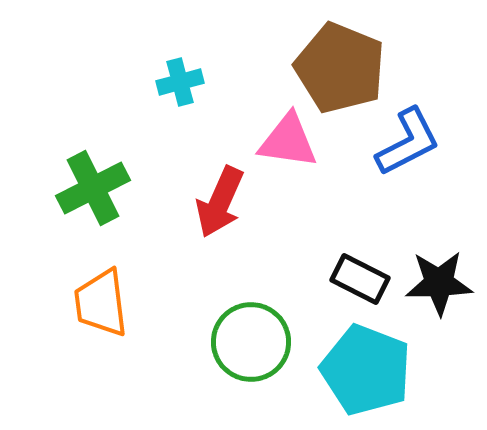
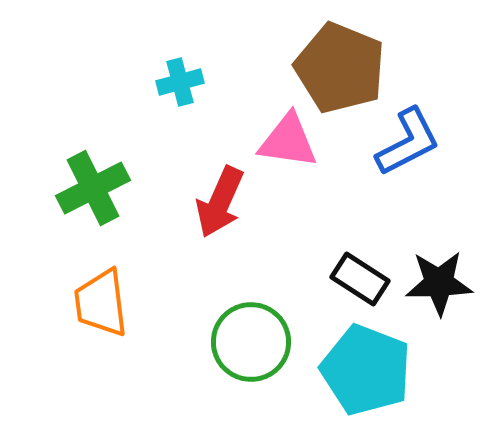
black rectangle: rotated 6 degrees clockwise
